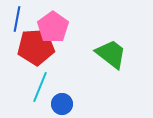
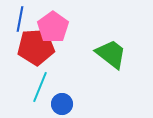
blue line: moved 3 px right
